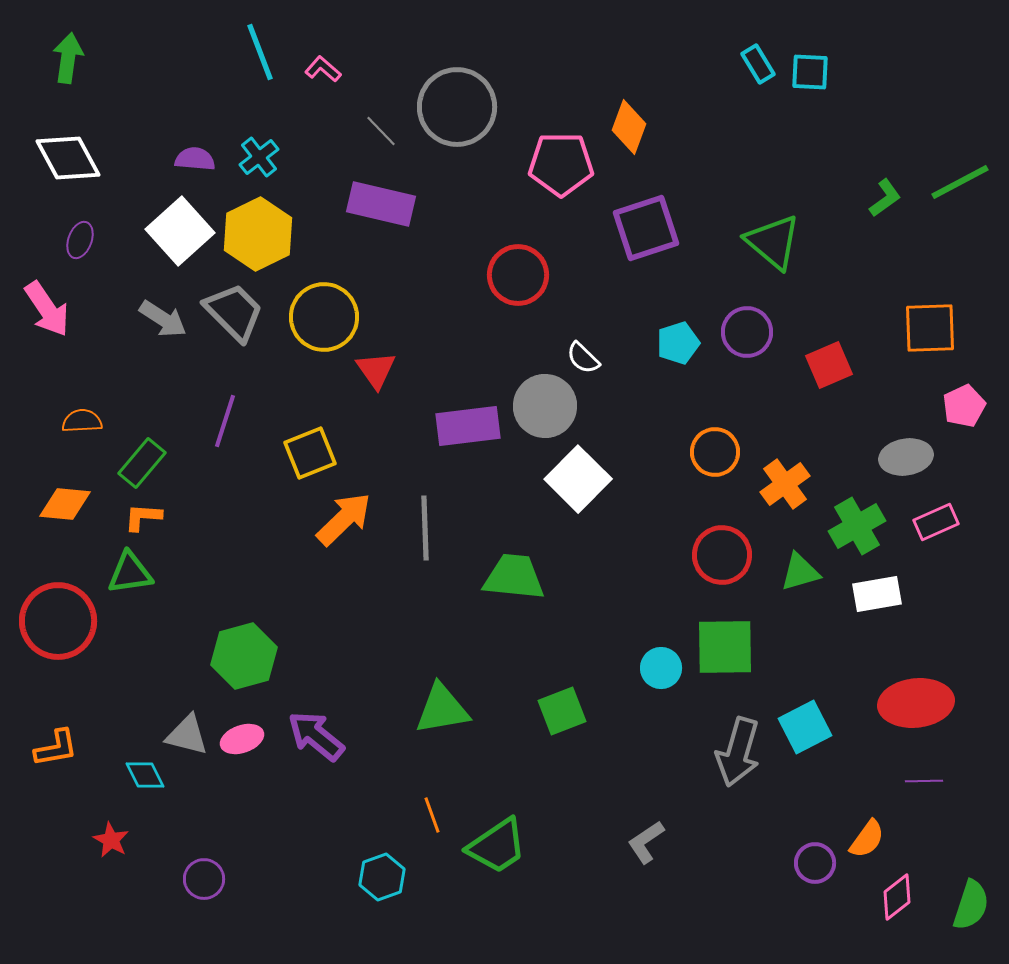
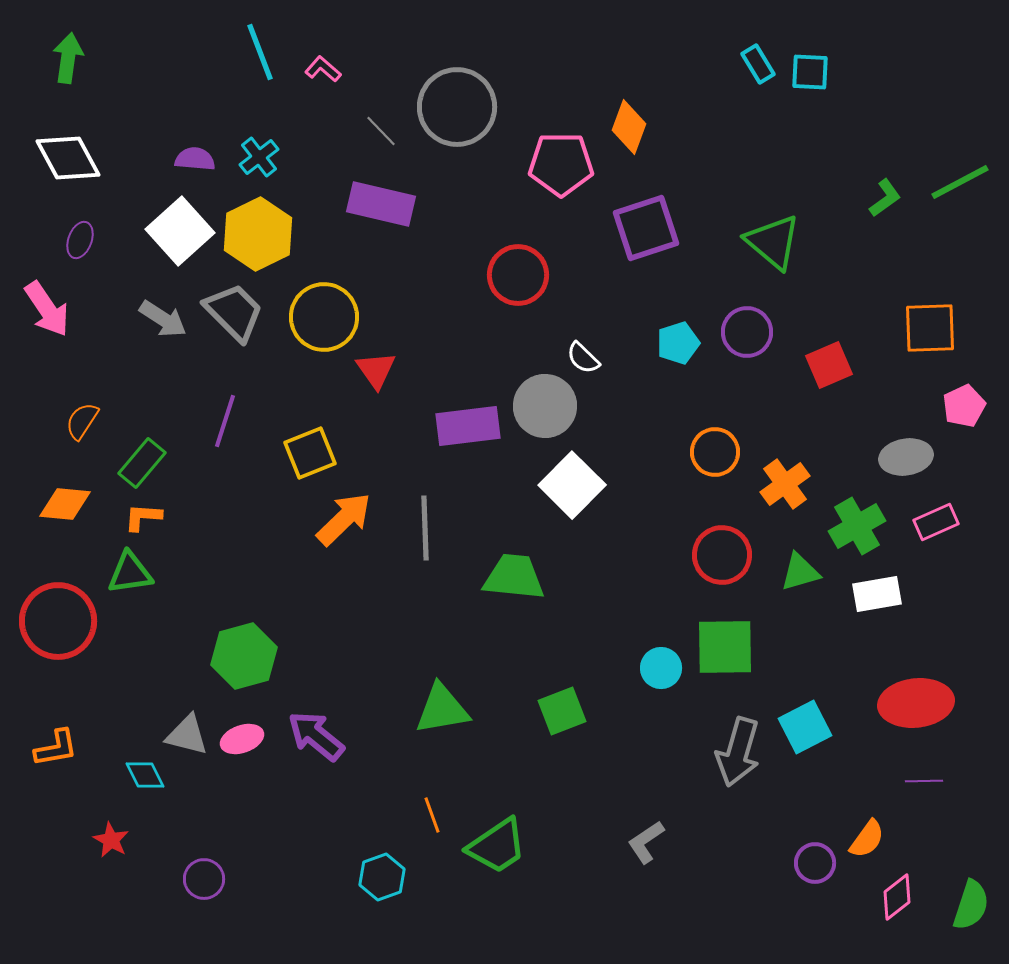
orange semicircle at (82, 421): rotated 54 degrees counterclockwise
white square at (578, 479): moved 6 px left, 6 px down
